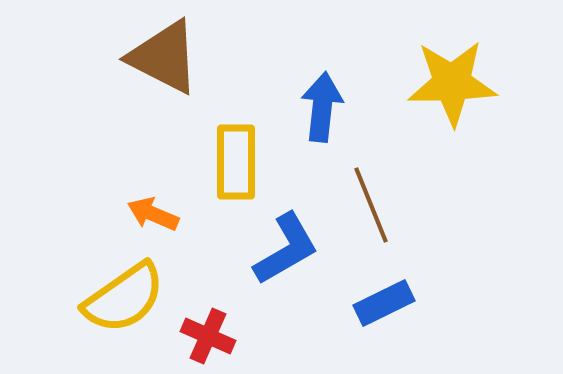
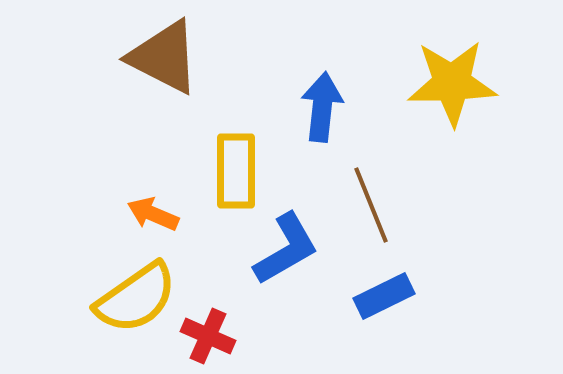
yellow rectangle: moved 9 px down
yellow semicircle: moved 12 px right
blue rectangle: moved 7 px up
